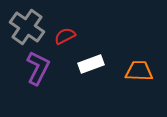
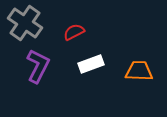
gray cross: moved 2 px left, 4 px up
red semicircle: moved 9 px right, 4 px up
purple L-shape: moved 2 px up
